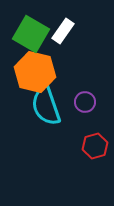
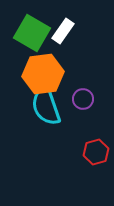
green square: moved 1 px right, 1 px up
orange hexagon: moved 8 px right, 2 px down; rotated 21 degrees counterclockwise
purple circle: moved 2 px left, 3 px up
red hexagon: moved 1 px right, 6 px down
